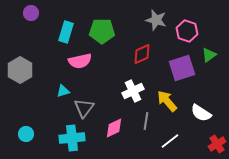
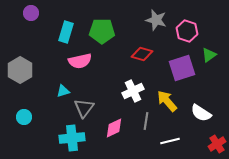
red diamond: rotated 40 degrees clockwise
cyan circle: moved 2 px left, 17 px up
white line: rotated 24 degrees clockwise
